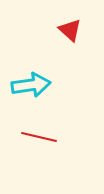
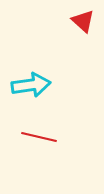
red triangle: moved 13 px right, 9 px up
